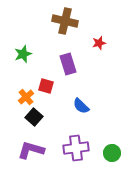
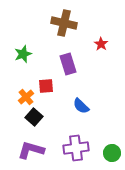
brown cross: moved 1 px left, 2 px down
red star: moved 2 px right, 1 px down; rotated 24 degrees counterclockwise
red square: rotated 21 degrees counterclockwise
